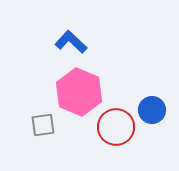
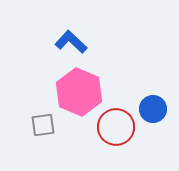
blue circle: moved 1 px right, 1 px up
